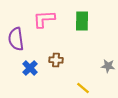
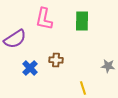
pink L-shape: rotated 75 degrees counterclockwise
purple semicircle: moved 1 px left; rotated 115 degrees counterclockwise
yellow line: rotated 32 degrees clockwise
